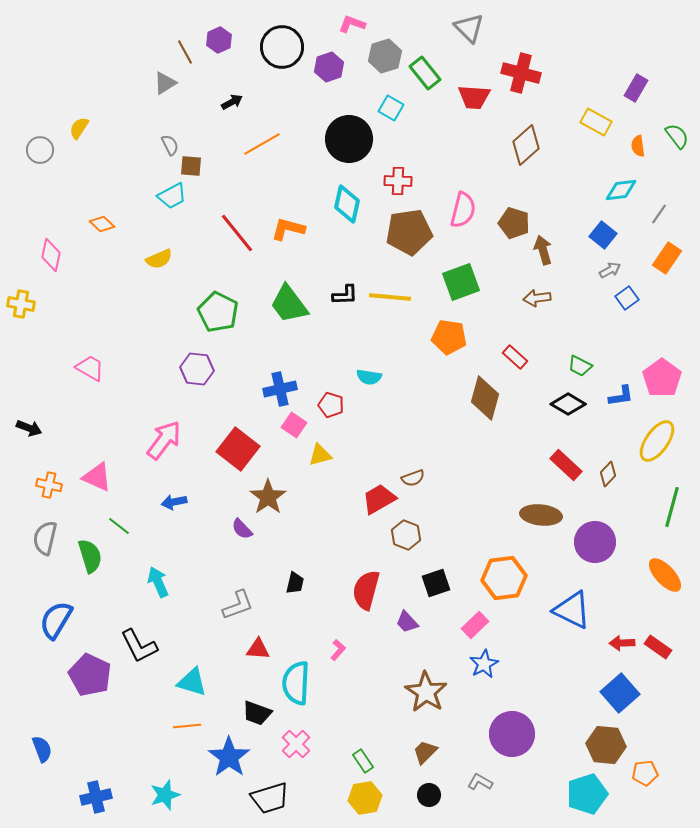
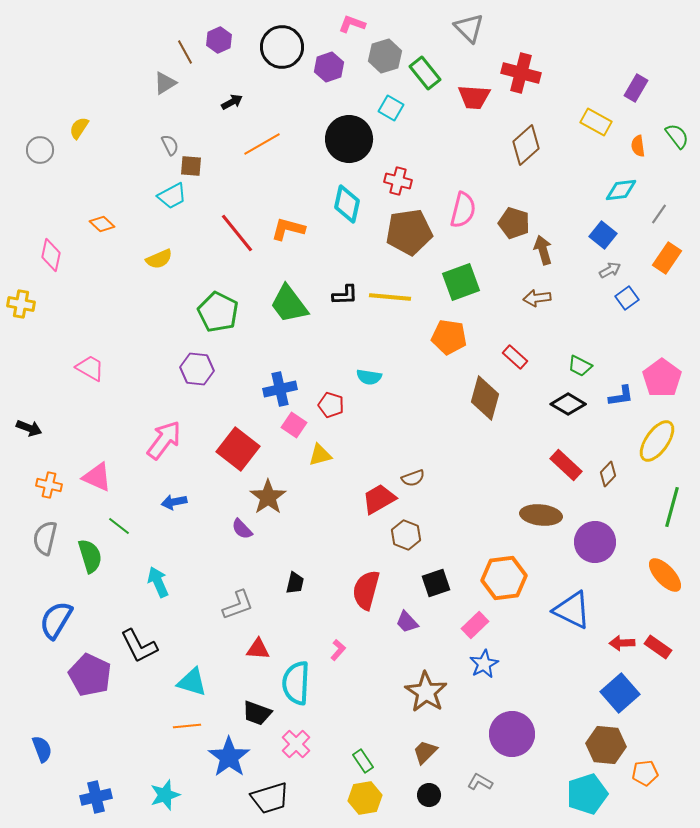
red cross at (398, 181): rotated 12 degrees clockwise
